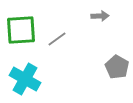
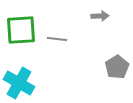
gray line: rotated 42 degrees clockwise
gray pentagon: rotated 10 degrees clockwise
cyan cross: moved 6 px left, 4 px down
